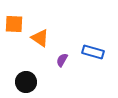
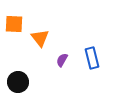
orange triangle: rotated 18 degrees clockwise
blue rectangle: moved 1 px left, 6 px down; rotated 60 degrees clockwise
black circle: moved 8 px left
